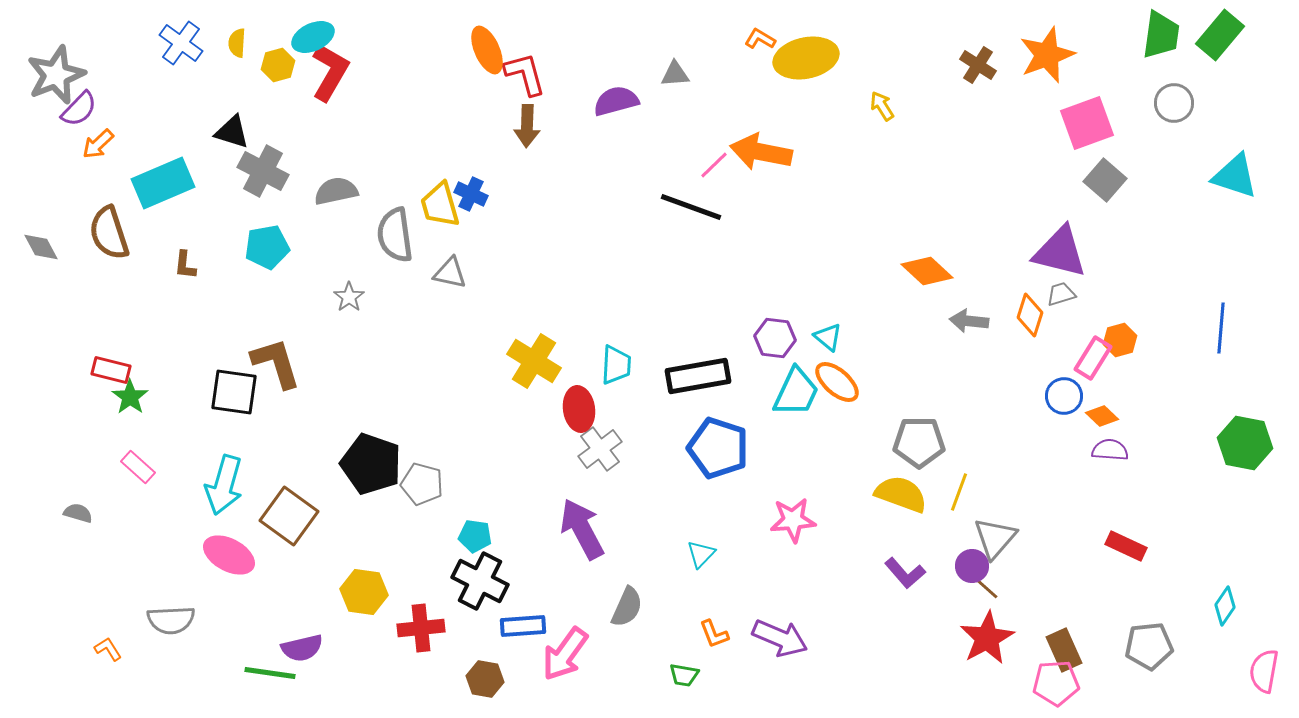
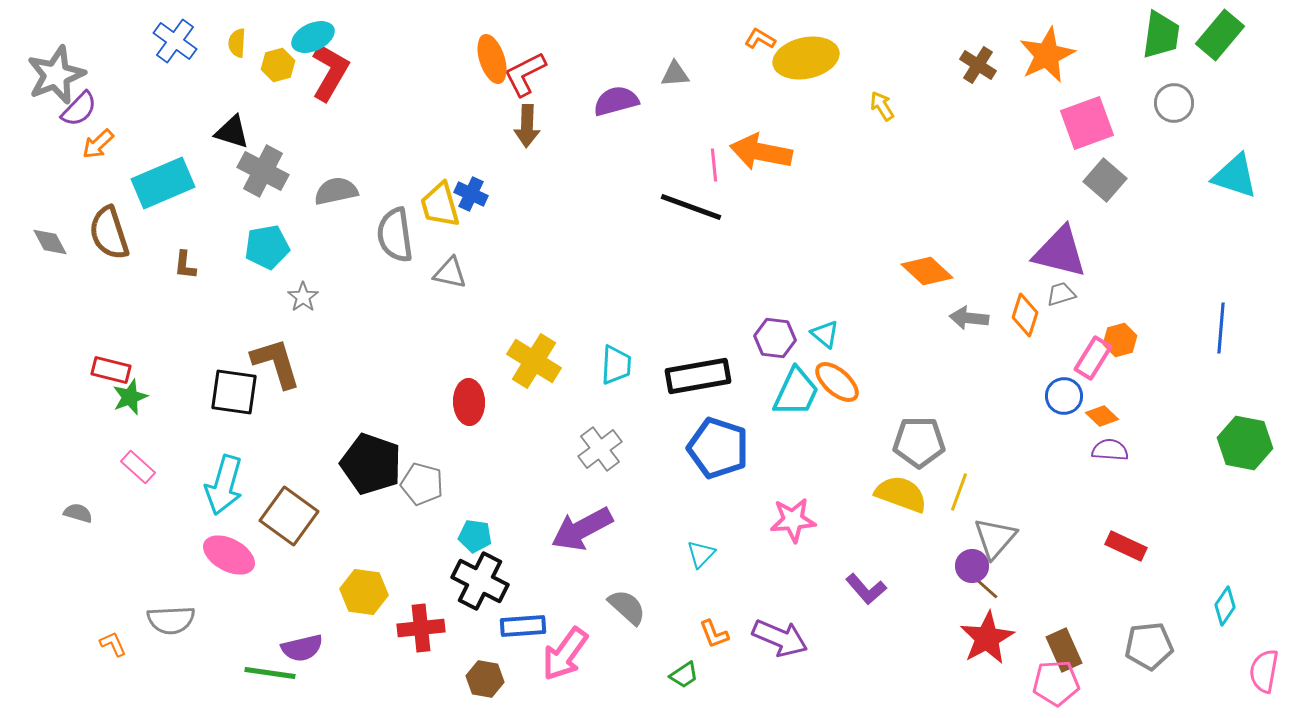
blue cross at (181, 43): moved 6 px left, 2 px up
orange ellipse at (487, 50): moved 5 px right, 9 px down; rotated 6 degrees clockwise
orange star at (1047, 55): rotated 4 degrees counterclockwise
red L-shape at (525, 74): rotated 102 degrees counterclockwise
pink line at (714, 165): rotated 52 degrees counterclockwise
gray diamond at (41, 247): moved 9 px right, 5 px up
gray star at (349, 297): moved 46 px left
orange diamond at (1030, 315): moved 5 px left
gray arrow at (969, 321): moved 3 px up
cyan triangle at (828, 337): moved 3 px left, 3 px up
green star at (130, 397): rotated 15 degrees clockwise
red ellipse at (579, 409): moved 110 px left, 7 px up; rotated 6 degrees clockwise
purple arrow at (582, 529): rotated 90 degrees counterclockwise
purple L-shape at (905, 573): moved 39 px left, 16 px down
gray semicircle at (627, 607): rotated 72 degrees counterclockwise
orange L-shape at (108, 649): moved 5 px right, 5 px up; rotated 8 degrees clockwise
green trapezoid at (684, 675): rotated 44 degrees counterclockwise
